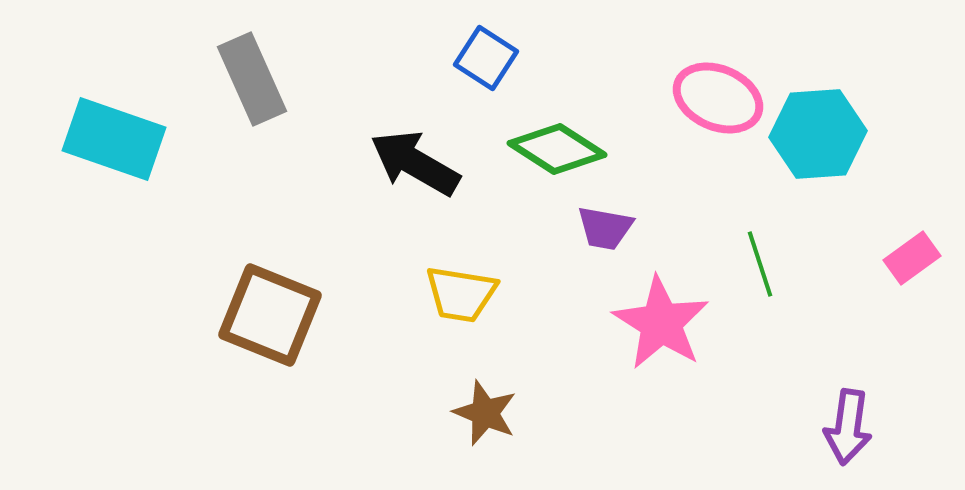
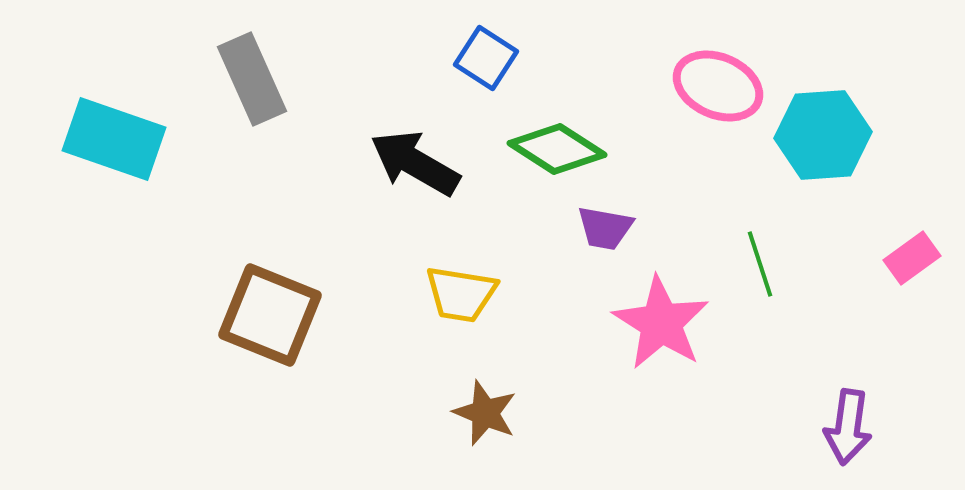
pink ellipse: moved 12 px up
cyan hexagon: moved 5 px right, 1 px down
